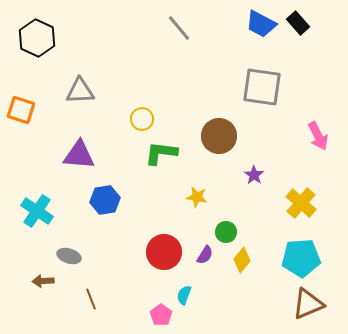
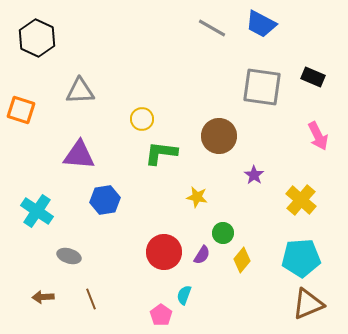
black rectangle: moved 15 px right, 54 px down; rotated 25 degrees counterclockwise
gray line: moved 33 px right; rotated 20 degrees counterclockwise
yellow cross: moved 3 px up
green circle: moved 3 px left, 1 px down
purple semicircle: moved 3 px left
brown arrow: moved 16 px down
